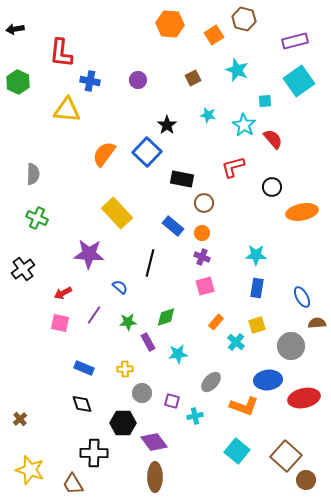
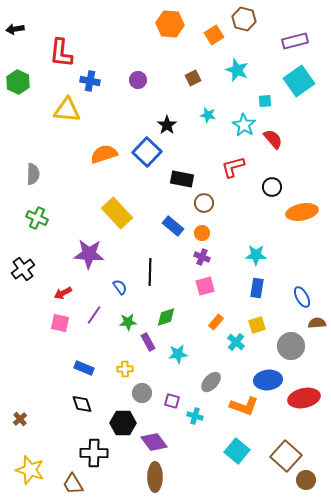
orange semicircle at (104, 154): rotated 36 degrees clockwise
black line at (150, 263): moved 9 px down; rotated 12 degrees counterclockwise
blue semicircle at (120, 287): rotated 14 degrees clockwise
cyan cross at (195, 416): rotated 28 degrees clockwise
